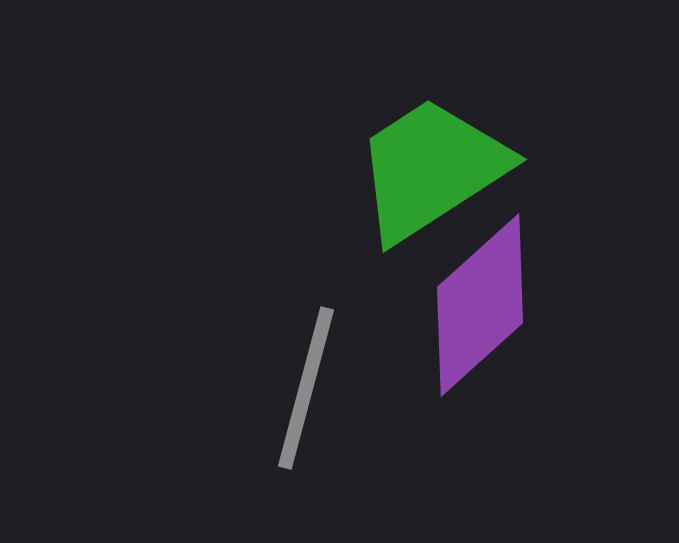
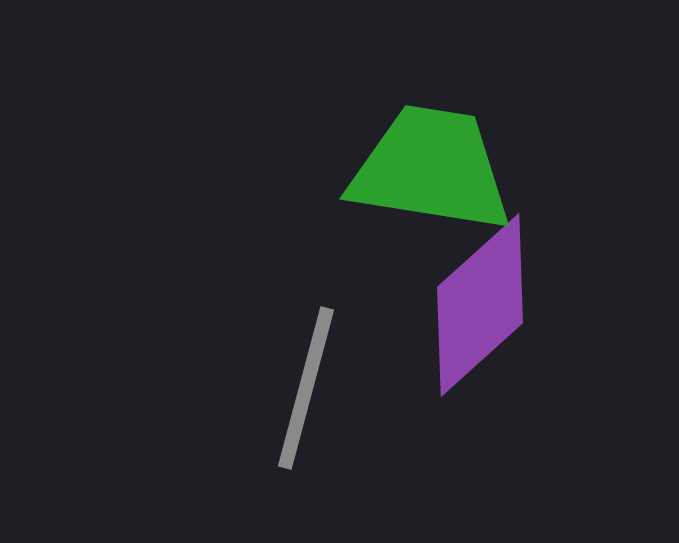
green trapezoid: rotated 42 degrees clockwise
